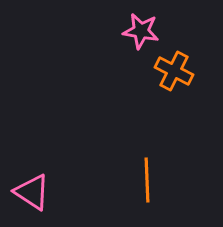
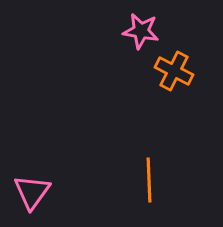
orange line: moved 2 px right
pink triangle: rotated 33 degrees clockwise
